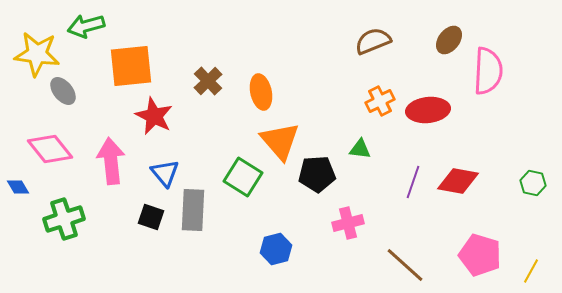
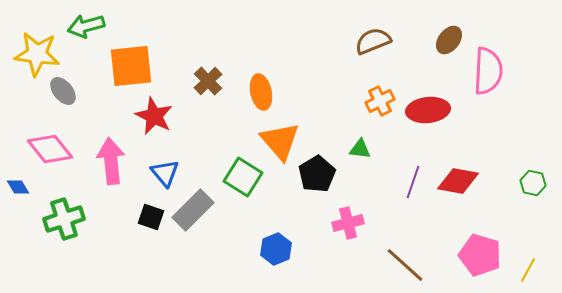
black pentagon: rotated 27 degrees counterclockwise
gray rectangle: rotated 42 degrees clockwise
blue hexagon: rotated 8 degrees counterclockwise
yellow line: moved 3 px left, 1 px up
